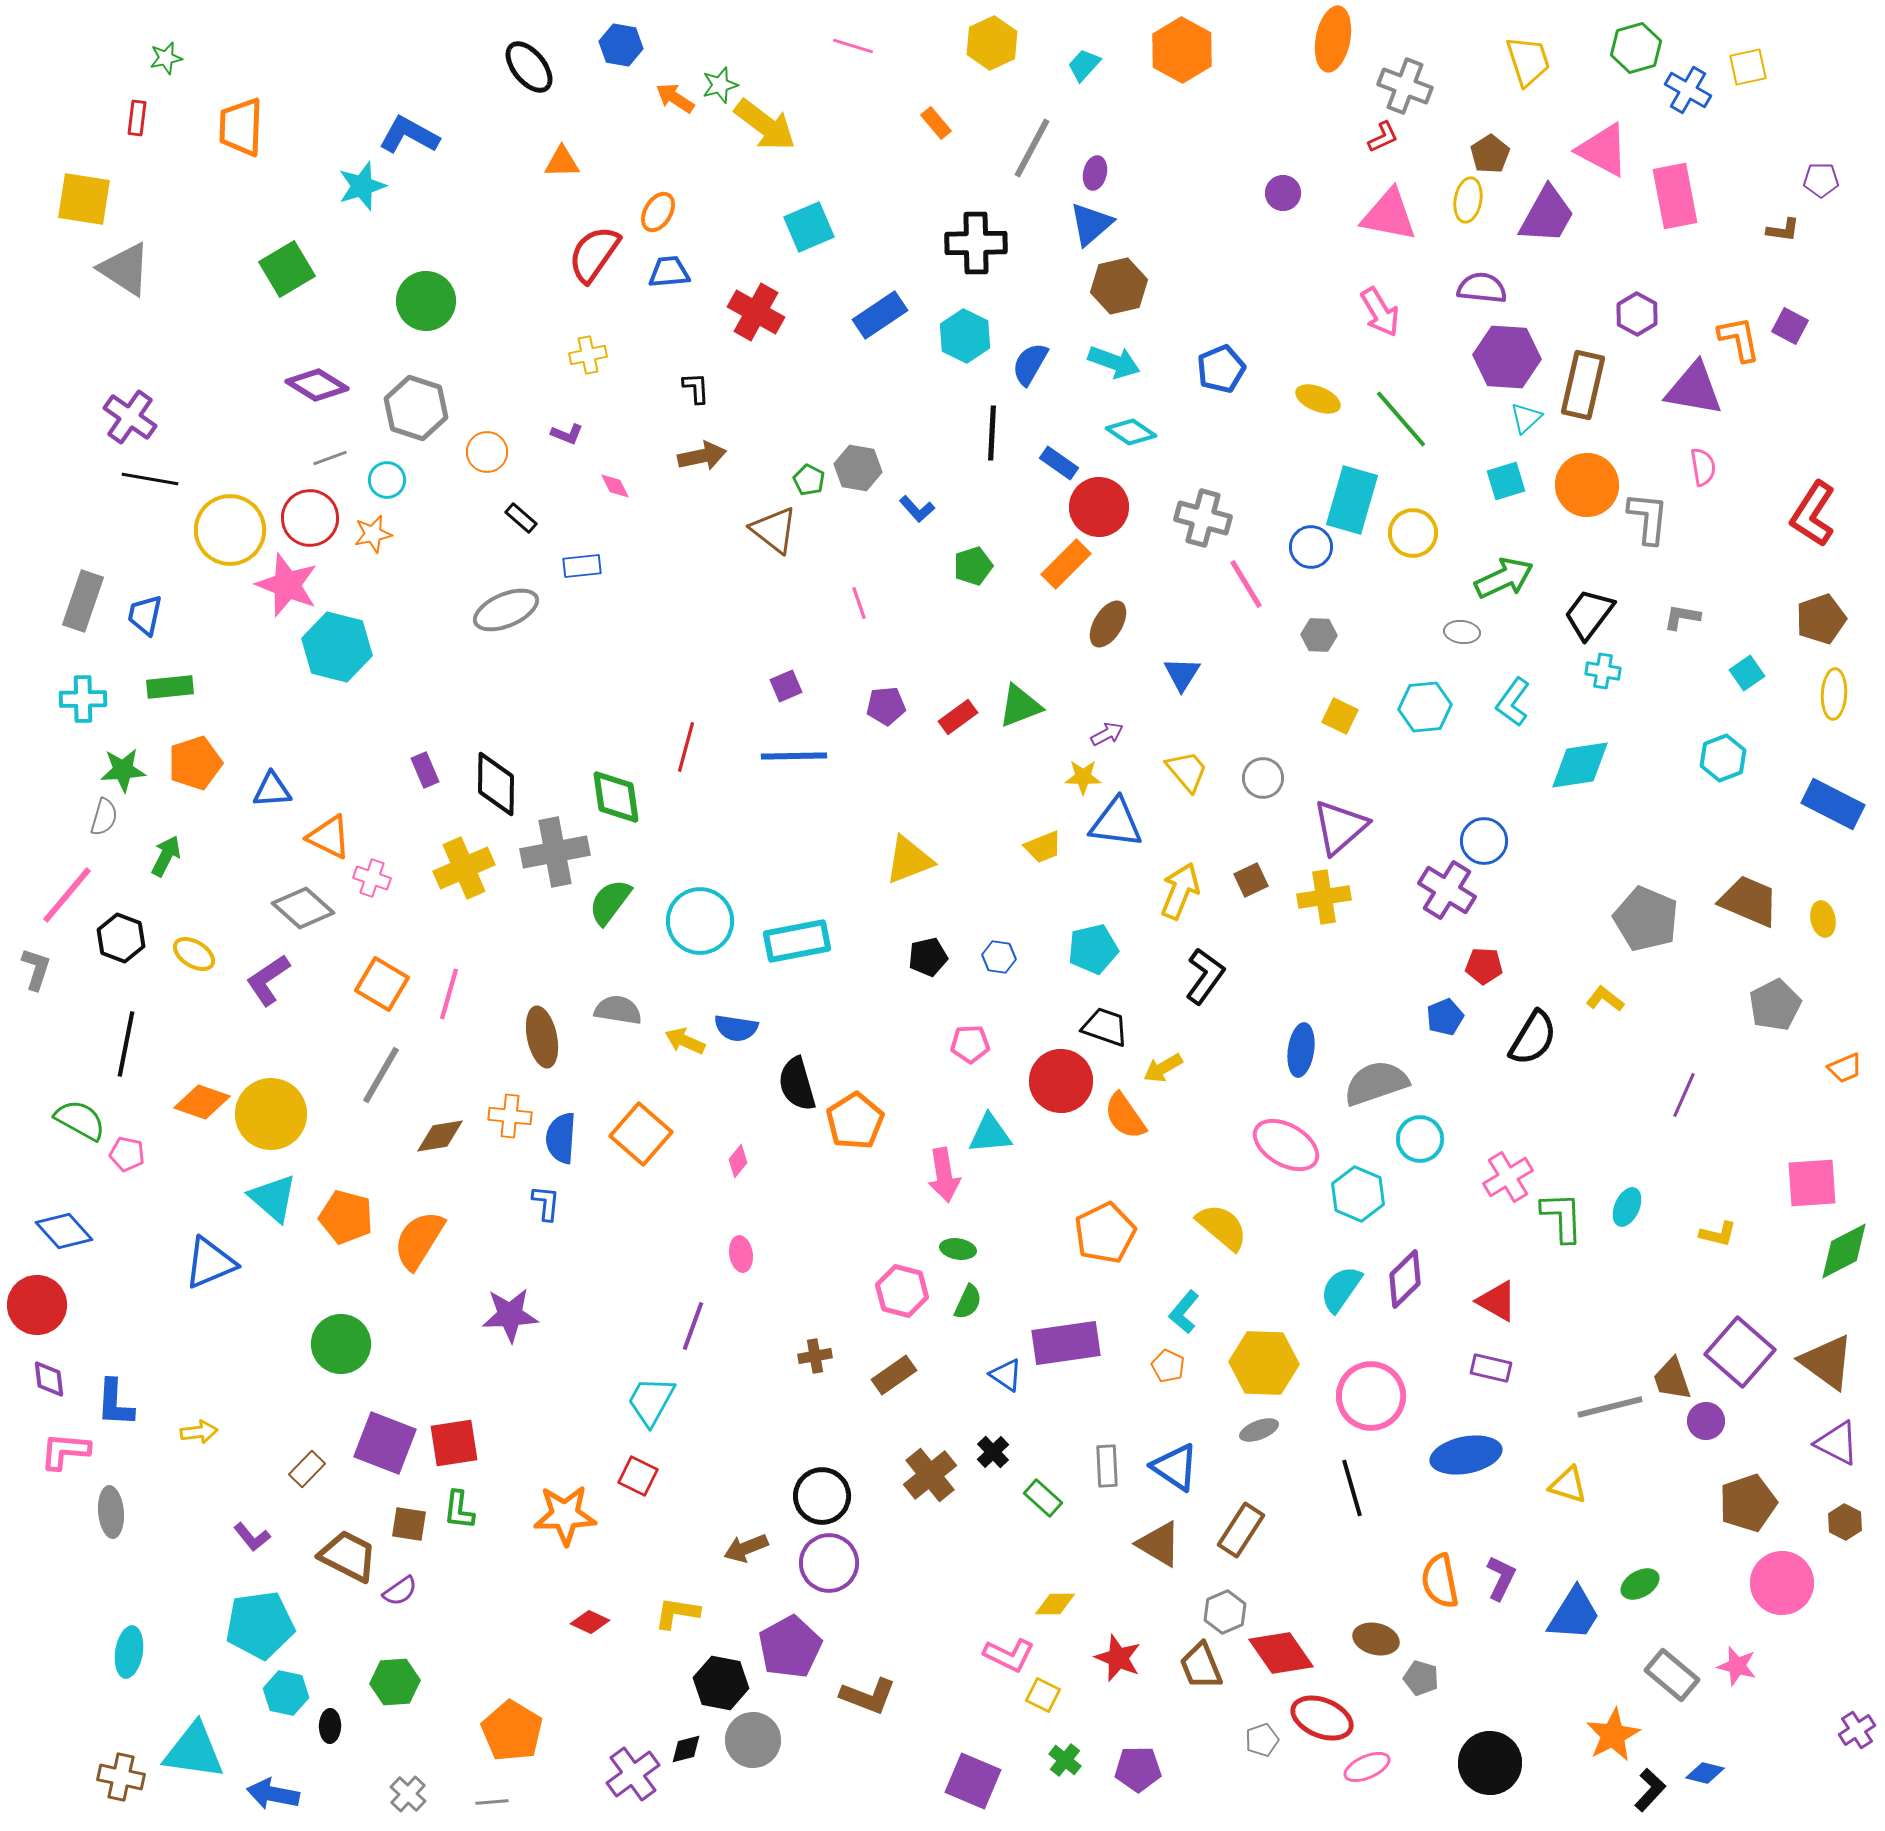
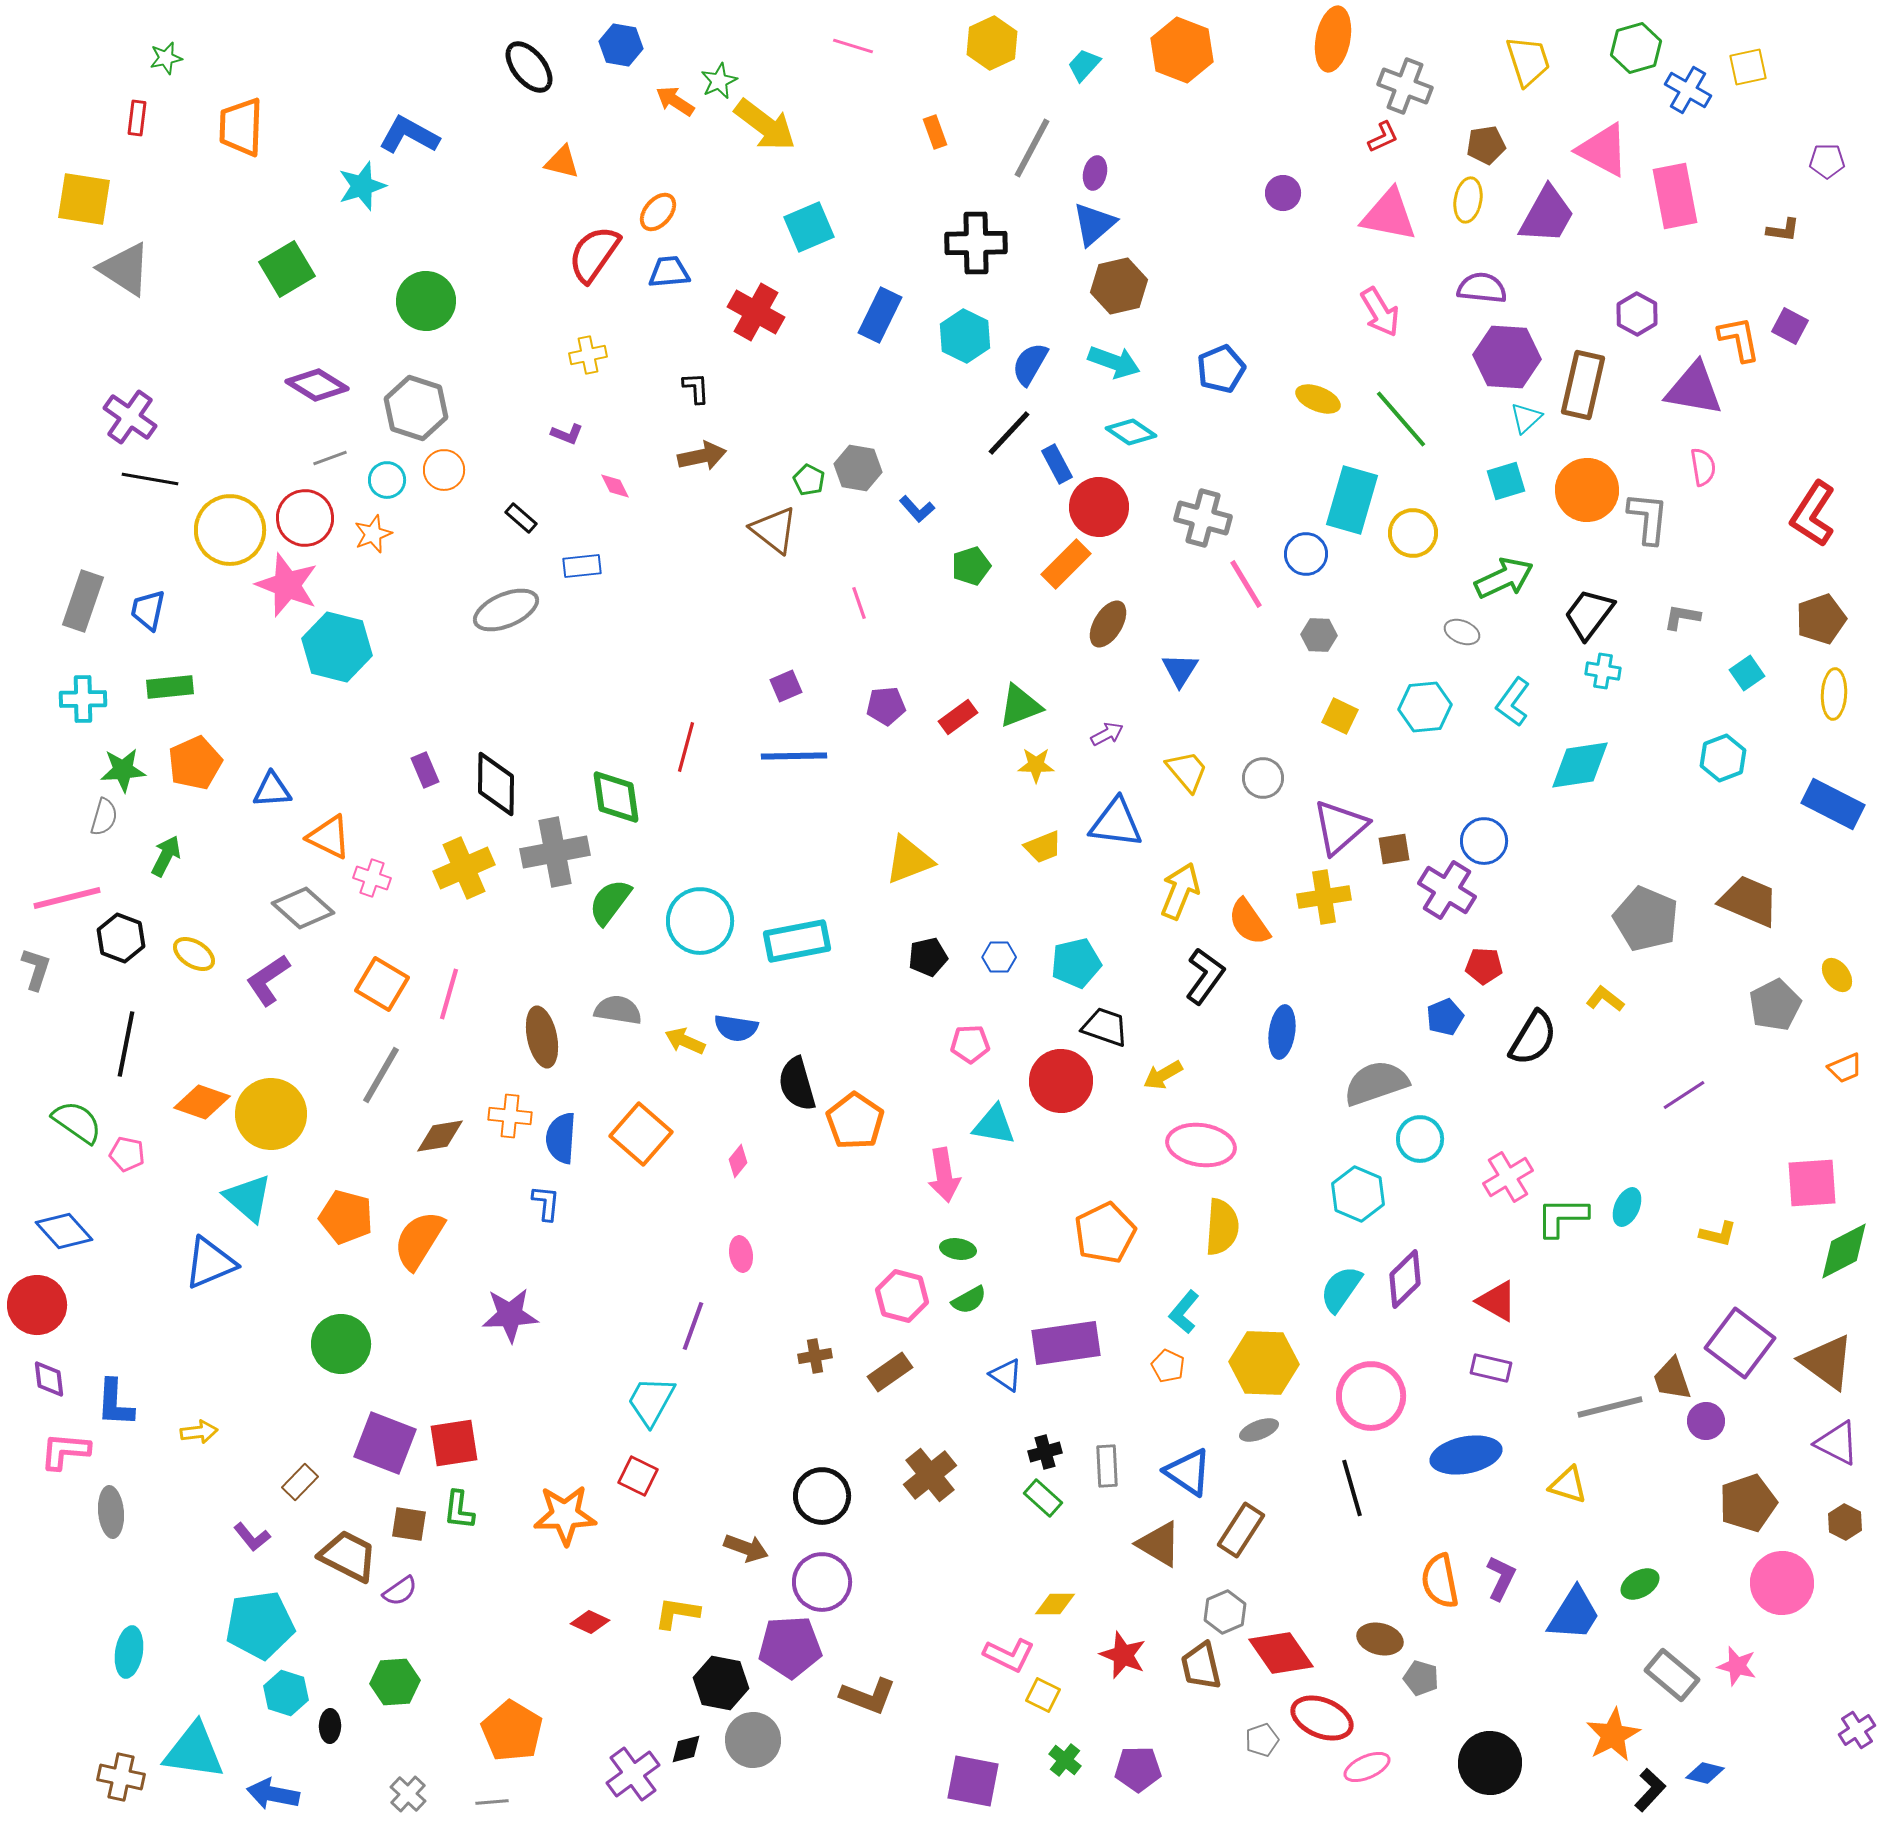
orange hexagon at (1182, 50): rotated 8 degrees counterclockwise
green star at (720, 85): moved 1 px left, 4 px up; rotated 9 degrees counterclockwise
orange arrow at (675, 98): moved 3 px down
orange rectangle at (936, 123): moved 1 px left, 9 px down; rotated 20 degrees clockwise
brown pentagon at (1490, 154): moved 4 px left, 9 px up; rotated 24 degrees clockwise
orange triangle at (562, 162): rotated 15 degrees clockwise
purple pentagon at (1821, 180): moved 6 px right, 19 px up
orange ellipse at (658, 212): rotated 9 degrees clockwise
blue triangle at (1091, 224): moved 3 px right
blue rectangle at (880, 315): rotated 30 degrees counterclockwise
black line at (992, 433): moved 17 px right; rotated 40 degrees clockwise
orange circle at (487, 452): moved 43 px left, 18 px down
blue rectangle at (1059, 463): moved 2 px left, 1 px down; rotated 27 degrees clockwise
orange circle at (1587, 485): moved 5 px down
red circle at (310, 518): moved 5 px left
orange star at (373, 534): rotated 9 degrees counterclockwise
blue circle at (1311, 547): moved 5 px left, 7 px down
green pentagon at (973, 566): moved 2 px left
blue trapezoid at (145, 615): moved 3 px right, 5 px up
gray ellipse at (1462, 632): rotated 16 degrees clockwise
blue triangle at (1182, 674): moved 2 px left, 4 px up
orange pentagon at (195, 763): rotated 6 degrees counterclockwise
yellow star at (1083, 777): moved 47 px left, 12 px up
brown square at (1251, 880): moved 143 px right, 31 px up; rotated 16 degrees clockwise
pink line at (67, 895): moved 3 px down; rotated 36 degrees clockwise
yellow ellipse at (1823, 919): moved 14 px right, 56 px down; rotated 24 degrees counterclockwise
cyan pentagon at (1093, 949): moved 17 px left, 14 px down
blue hexagon at (999, 957): rotated 8 degrees counterclockwise
blue ellipse at (1301, 1050): moved 19 px left, 18 px up
yellow arrow at (1163, 1068): moved 7 px down
purple line at (1684, 1095): rotated 33 degrees clockwise
orange semicircle at (1125, 1116): moved 124 px right, 194 px up
green semicircle at (80, 1120): moved 3 px left, 2 px down; rotated 6 degrees clockwise
orange pentagon at (855, 1121): rotated 6 degrees counterclockwise
cyan triangle at (990, 1134): moved 4 px right, 9 px up; rotated 15 degrees clockwise
pink ellipse at (1286, 1145): moved 85 px left; rotated 22 degrees counterclockwise
cyan triangle at (273, 1198): moved 25 px left
green L-shape at (1562, 1217): rotated 88 degrees counterclockwise
yellow semicircle at (1222, 1227): rotated 54 degrees clockwise
pink hexagon at (902, 1291): moved 5 px down
green semicircle at (968, 1302): moved 1 px right, 2 px up; rotated 36 degrees clockwise
purple square at (1740, 1352): moved 9 px up; rotated 4 degrees counterclockwise
brown rectangle at (894, 1375): moved 4 px left, 3 px up
black cross at (993, 1452): moved 52 px right; rotated 28 degrees clockwise
blue triangle at (1175, 1467): moved 13 px right, 5 px down
brown rectangle at (307, 1469): moved 7 px left, 13 px down
brown arrow at (746, 1548): rotated 138 degrees counterclockwise
purple circle at (829, 1563): moved 7 px left, 19 px down
brown ellipse at (1376, 1639): moved 4 px right
purple pentagon at (790, 1647): rotated 26 degrees clockwise
red star at (1118, 1658): moved 5 px right, 3 px up
brown trapezoid at (1201, 1666): rotated 9 degrees clockwise
cyan hexagon at (286, 1693): rotated 6 degrees clockwise
purple square at (973, 1781): rotated 12 degrees counterclockwise
